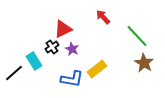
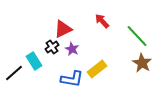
red arrow: moved 1 px left, 4 px down
brown star: moved 2 px left
